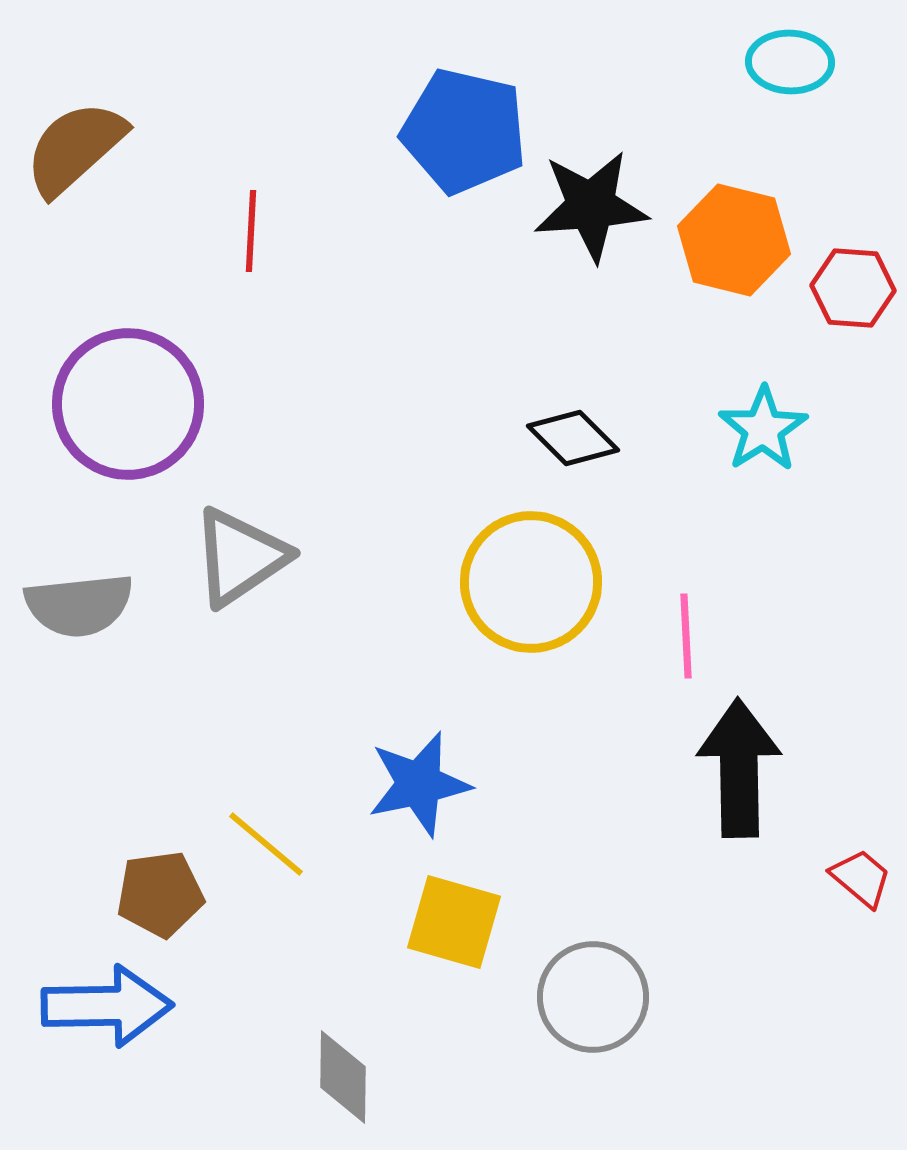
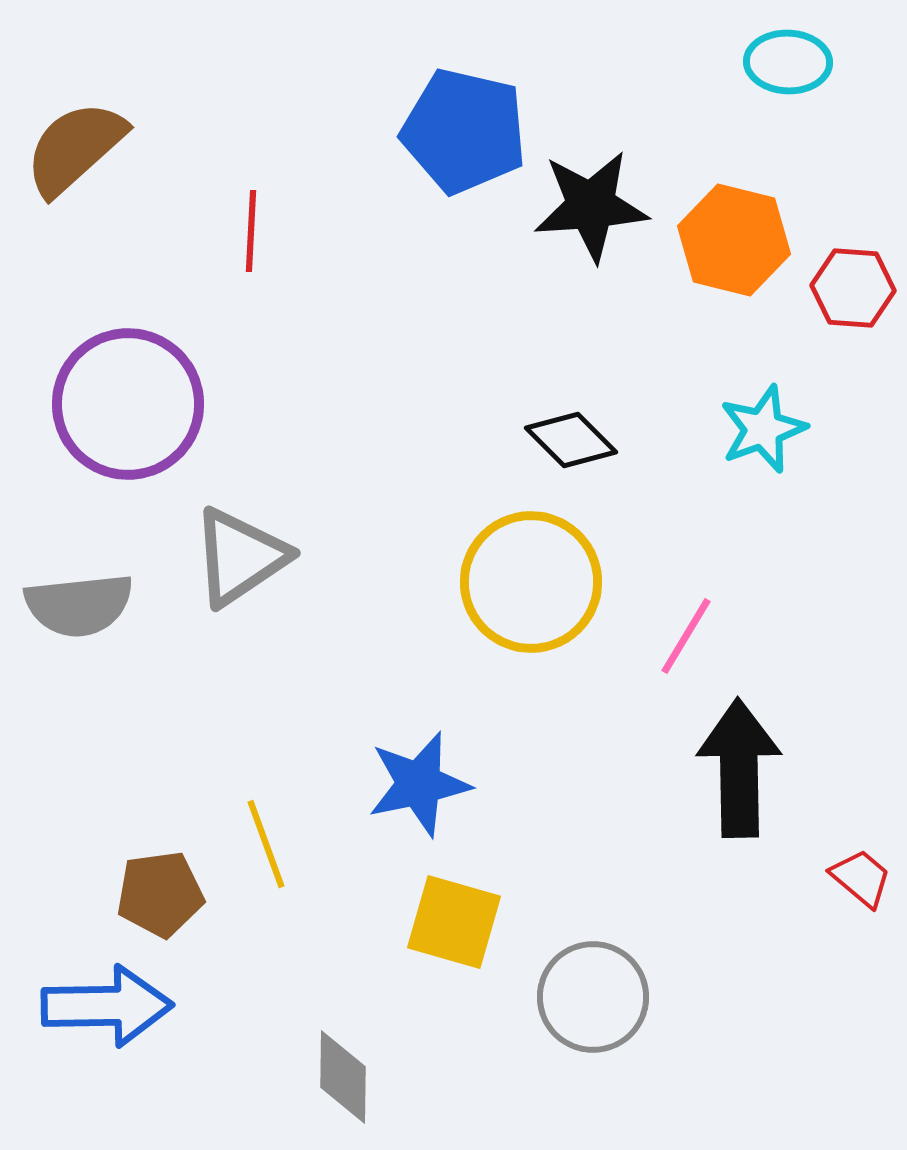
cyan ellipse: moved 2 px left
cyan star: rotated 12 degrees clockwise
black diamond: moved 2 px left, 2 px down
pink line: rotated 34 degrees clockwise
yellow line: rotated 30 degrees clockwise
